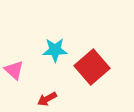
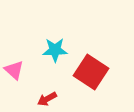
red square: moved 1 px left, 5 px down; rotated 16 degrees counterclockwise
